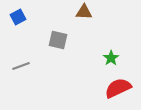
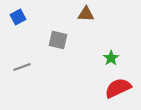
brown triangle: moved 2 px right, 2 px down
gray line: moved 1 px right, 1 px down
